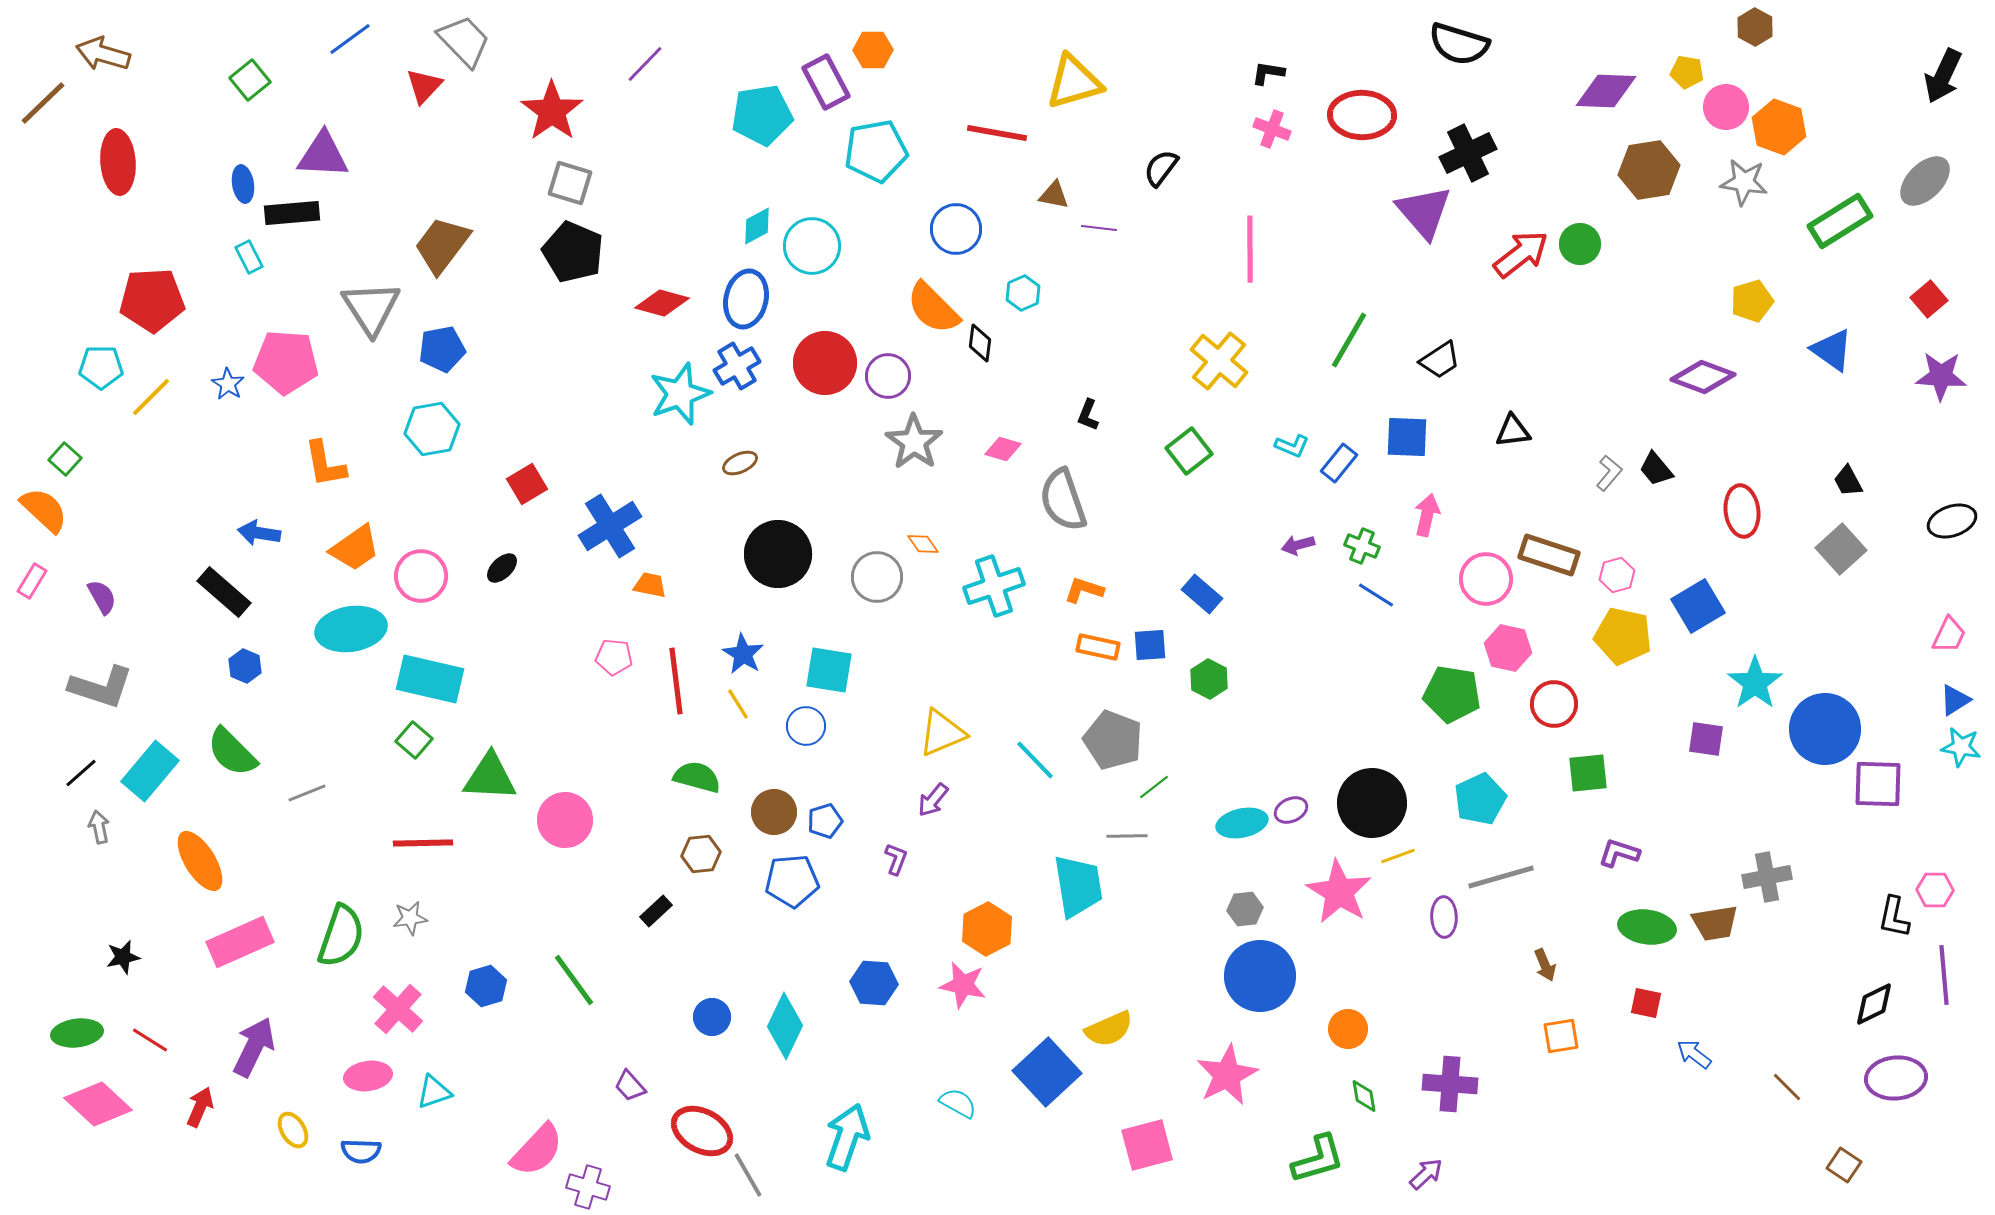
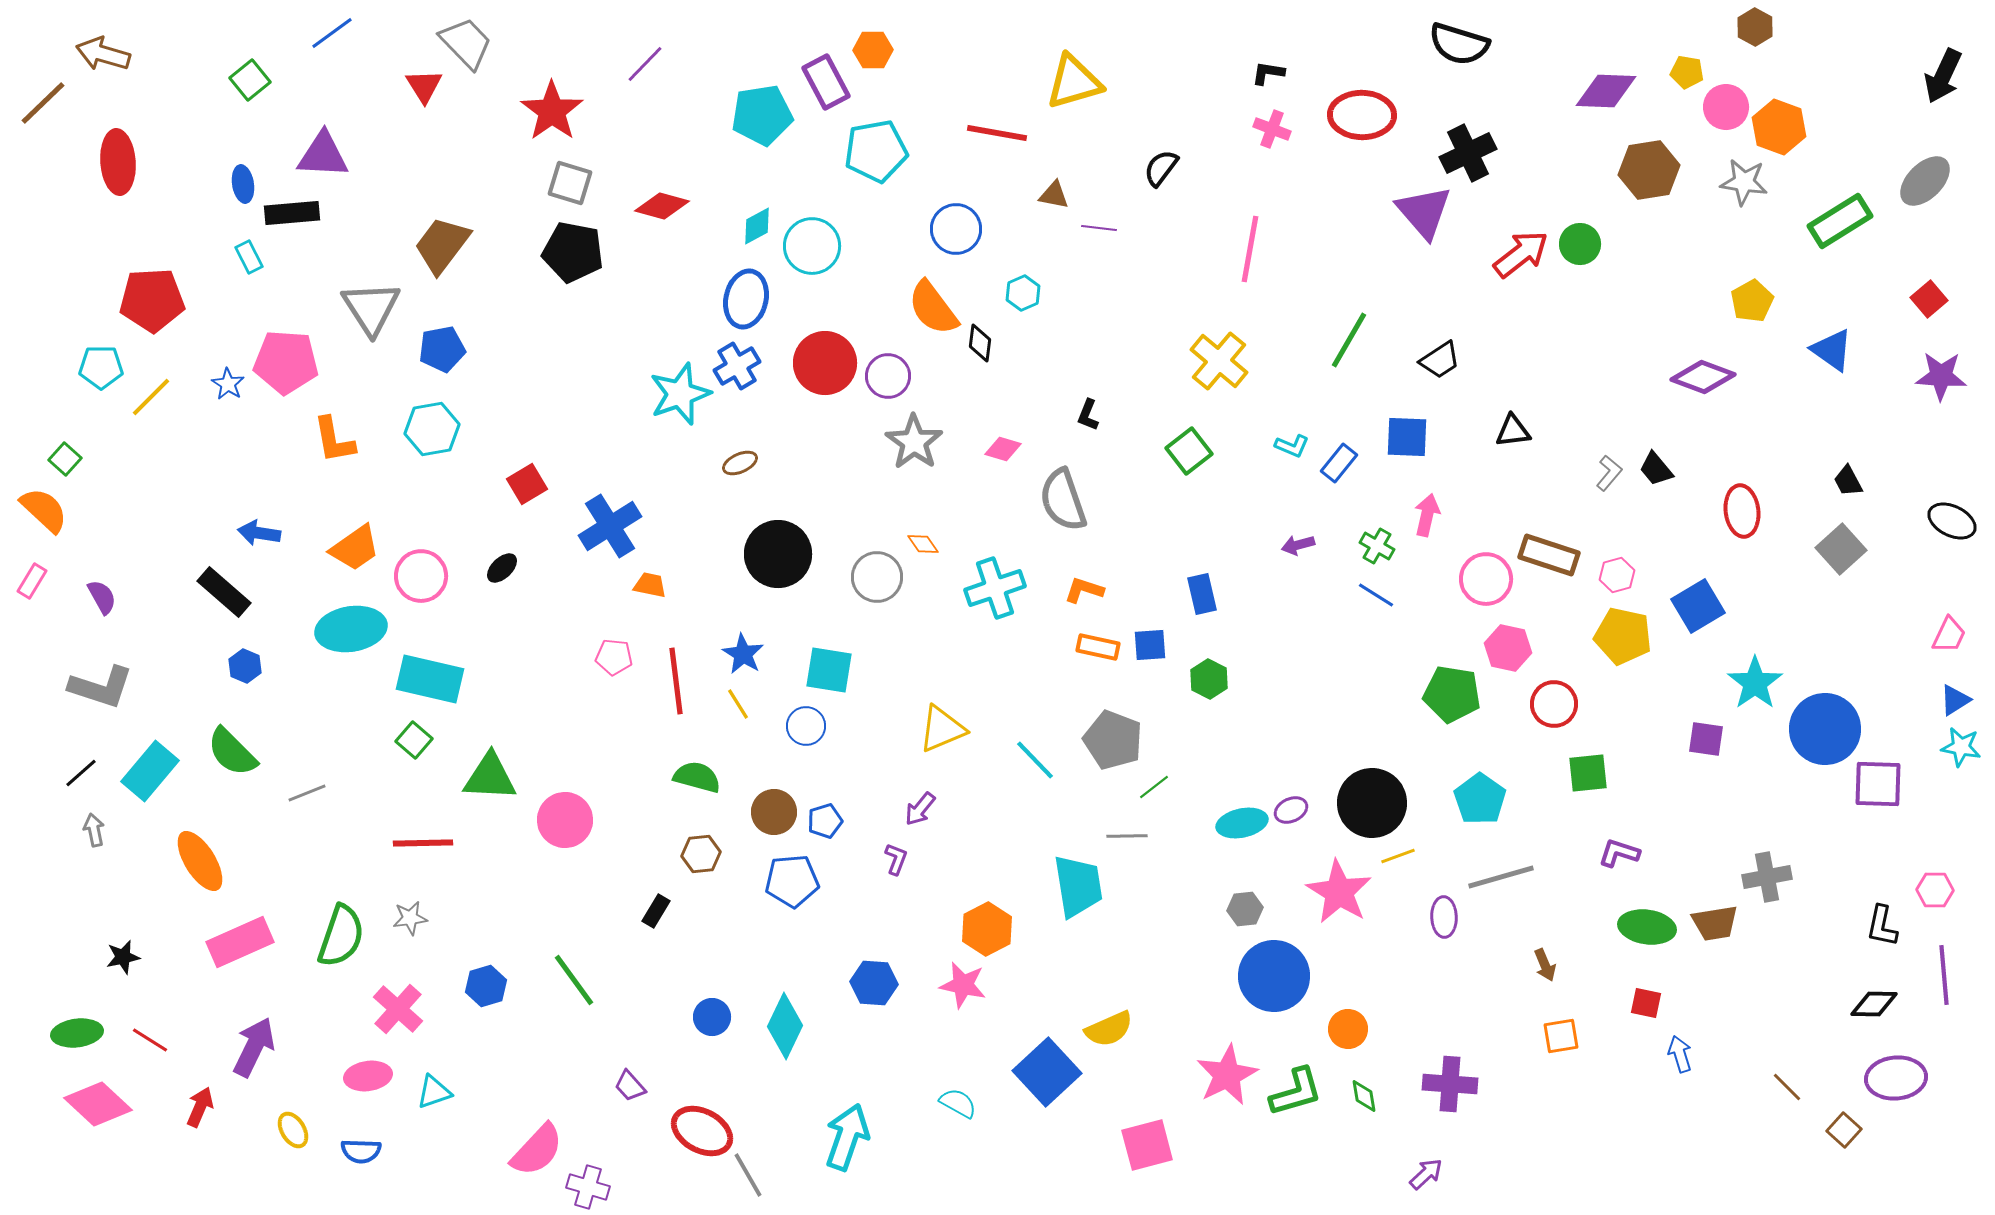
blue line at (350, 39): moved 18 px left, 6 px up
gray trapezoid at (464, 41): moved 2 px right, 2 px down
red triangle at (424, 86): rotated 15 degrees counterclockwise
pink line at (1250, 249): rotated 10 degrees clockwise
black pentagon at (573, 252): rotated 12 degrees counterclockwise
yellow pentagon at (1752, 301): rotated 12 degrees counterclockwise
red diamond at (662, 303): moved 97 px up
orange semicircle at (933, 308): rotated 8 degrees clockwise
orange L-shape at (325, 464): moved 9 px right, 24 px up
black ellipse at (1952, 521): rotated 45 degrees clockwise
green cross at (1362, 546): moved 15 px right; rotated 8 degrees clockwise
cyan cross at (994, 586): moved 1 px right, 2 px down
blue rectangle at (1202, 594): rotated 36 degrees clockwise
yellow triangle at (942, 733): moved 4 px up
cyan pentagon at (1480, 799): rotated 12 degrees counterclockwise
purple arrow at (933, 800): moved 13 px left, 9 px down
gray arrow at (99, 827): moved 5 px left, 3 px down
black rectangle at (656, 911): rotated 16 degrees counterclockwise
black L-shape at (1894, 917): moved 12 px left, 9 px down
blue circle at (1260, 976): moved 14 px right
black diamond at (1874, 1004): rotated 27 degrees clockwise
blue arrow at (1694, 1054): moved 14 px left; rotated 36 degrees clockwise
green L-shape at (1318, 1159): moved 22 px left, 67 px up
brown square at (1844, 1165): moved 35 px up; rotated 8 degrees clockwise
